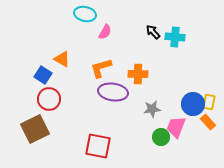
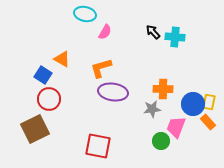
orange cross: moved 25 px right, 15 px down
green circle: moved 4 px down
